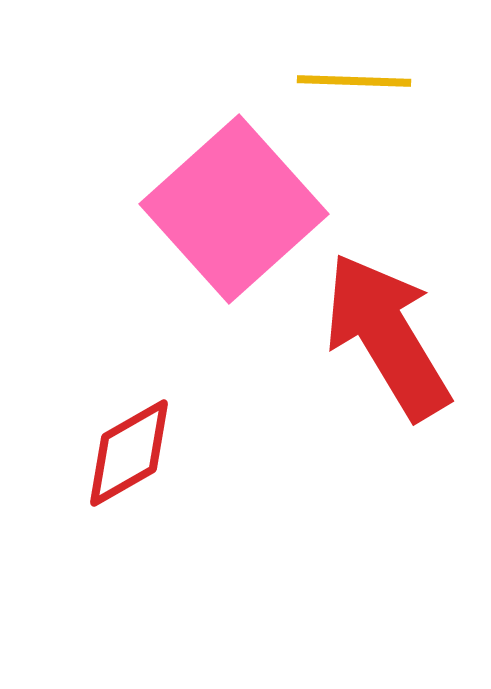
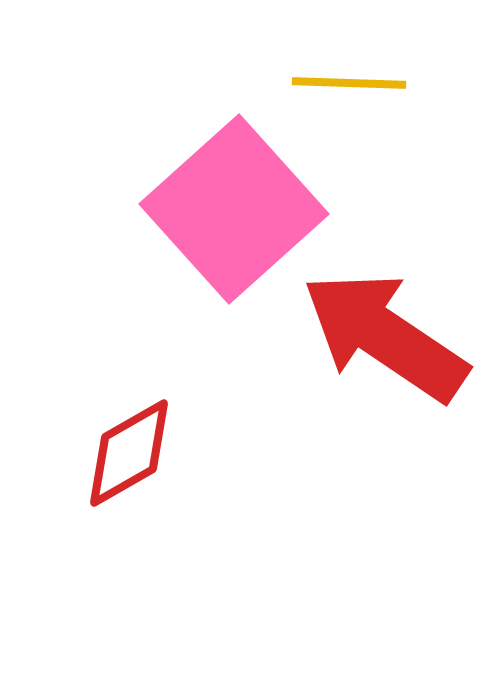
yellow line: moved 5 px left, 2 px down
red arrow: moved 2 px left; rotated 25 degrees counterclockwise
